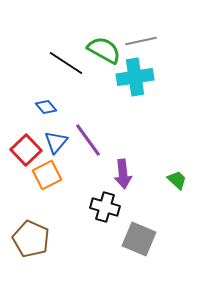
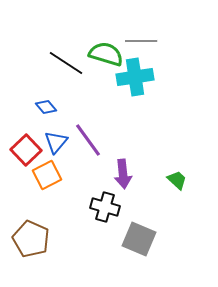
gray line: rotated 12 degrees clockwise
green semicircle: moved 2 px right, 4 px down; rotated 12 degrees counterclockwise
